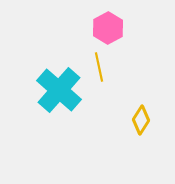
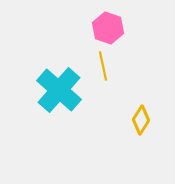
pink hexagon: rotated 12 degrees counterclockwise
yellow line: moved 4 px right, 1 px up
